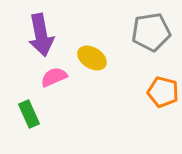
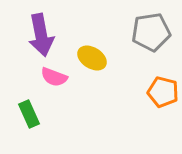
pink semicircle: rotated 136 degrees counterclockwise
